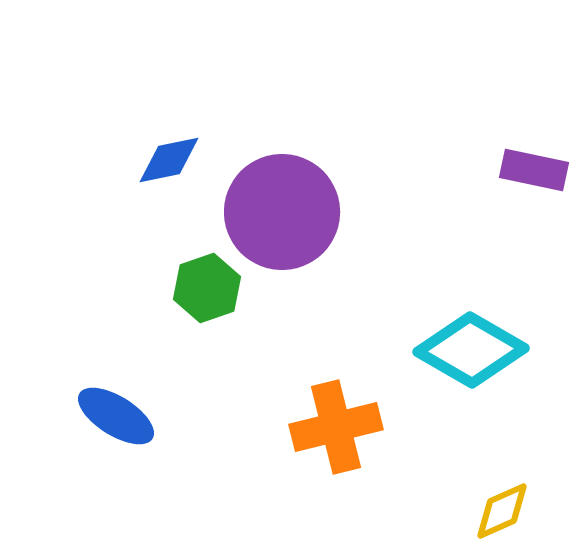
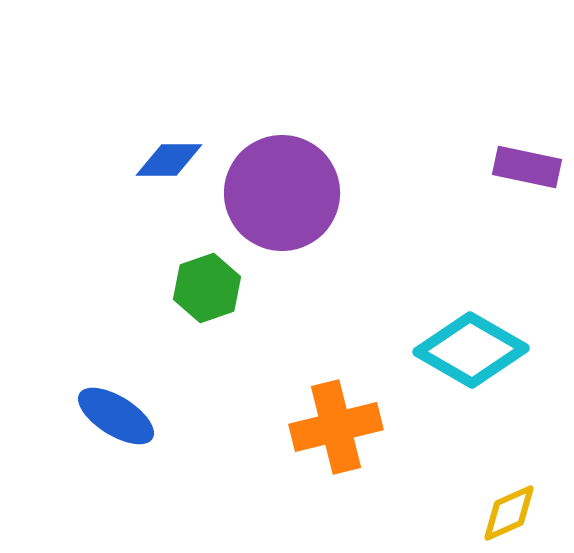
blue diamond: rotated 12 degrees clockwise
purple rectangle: moved 7 px left, 3 px up
purple circle: moved 19 px up
yellow diamond: moved 7 px right, 2 px down
